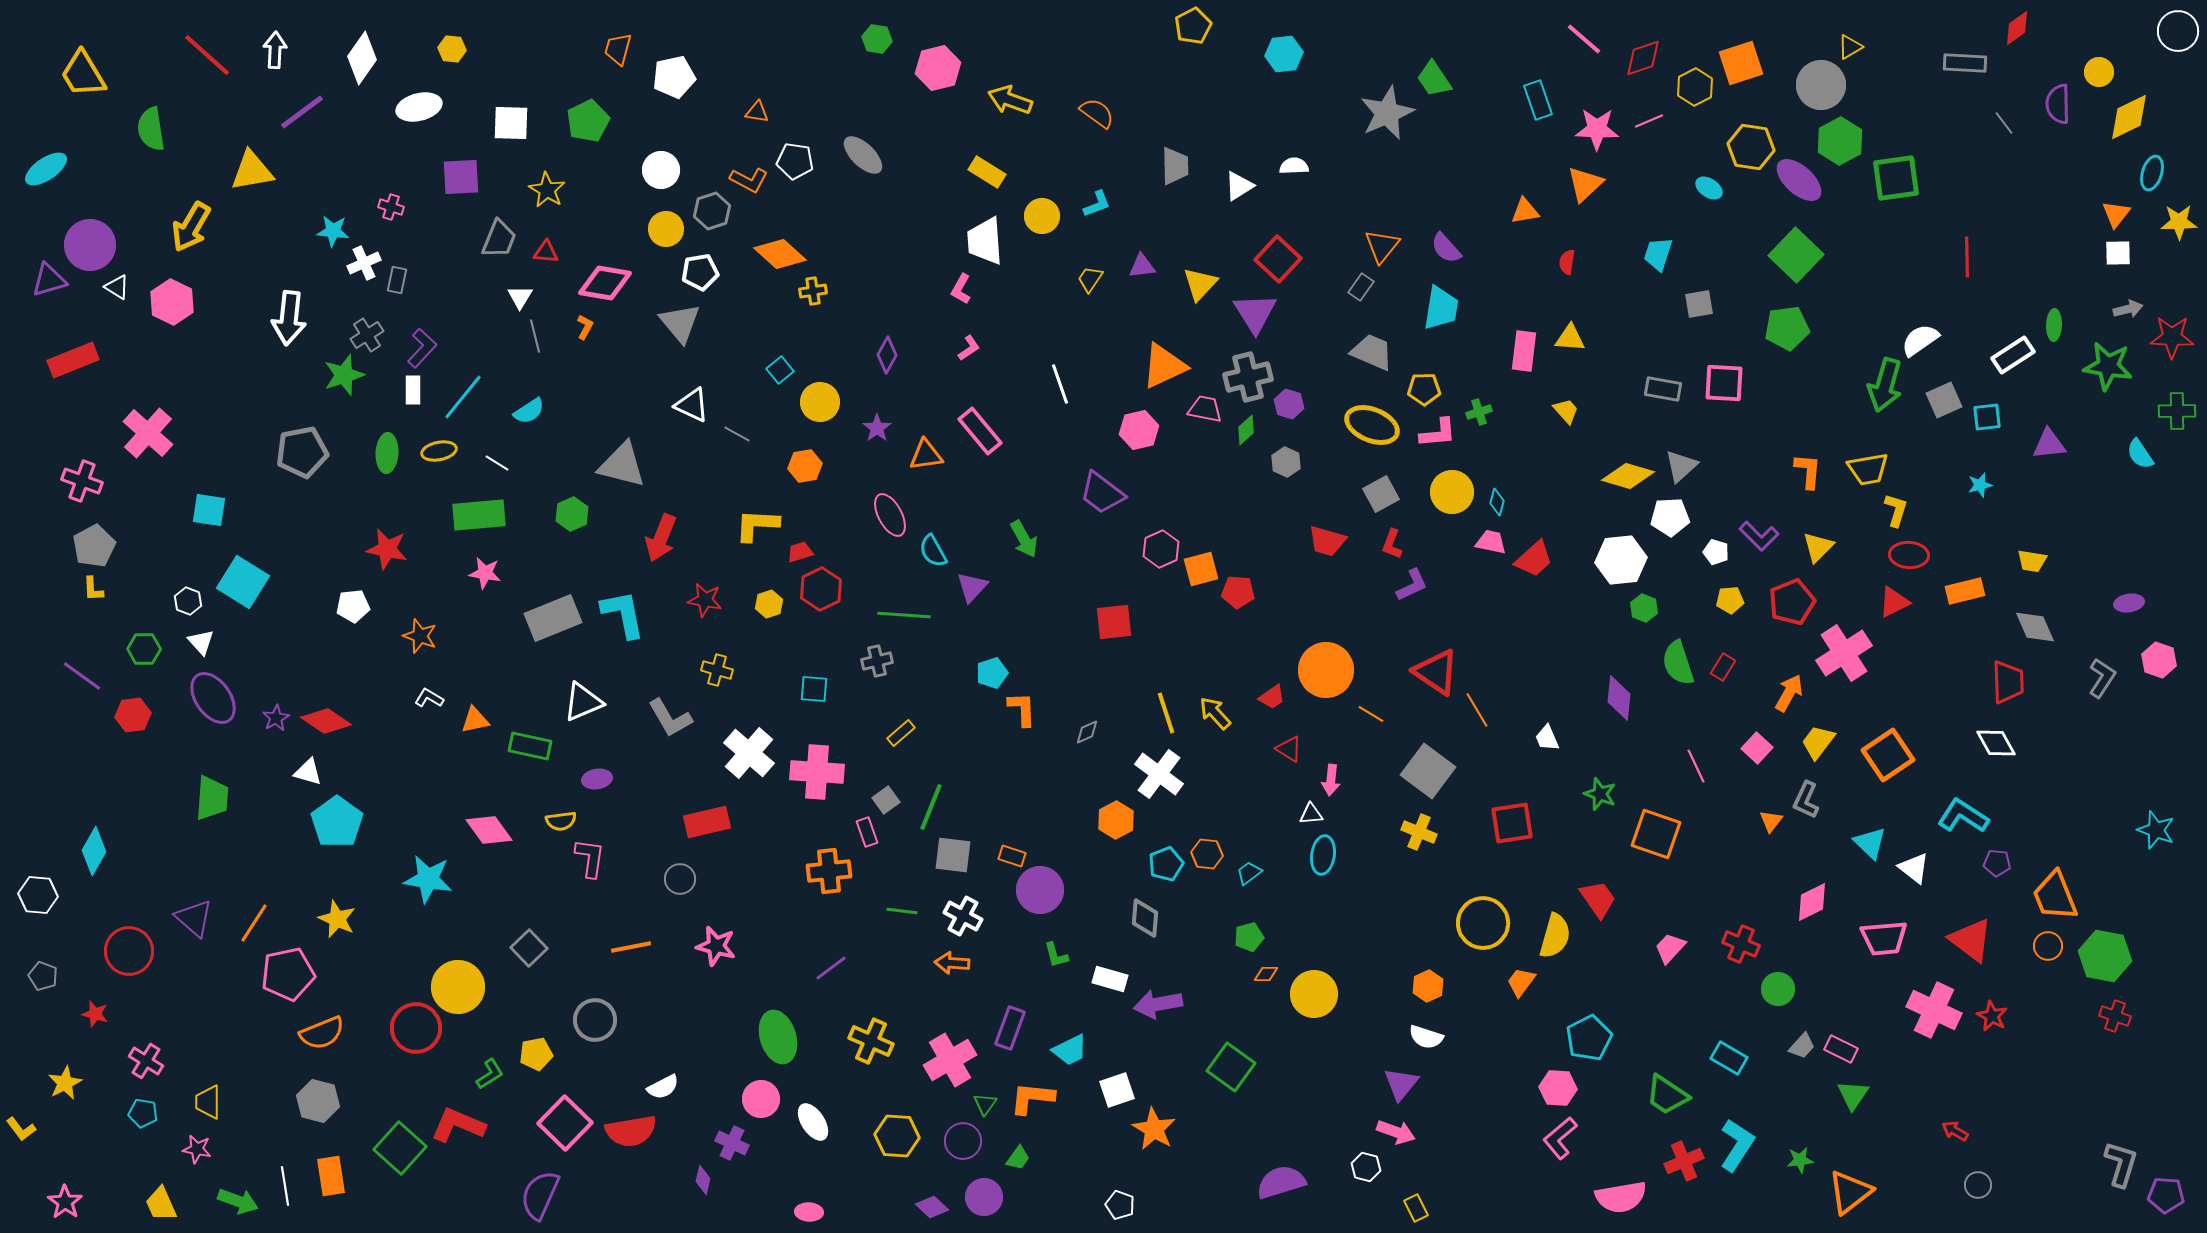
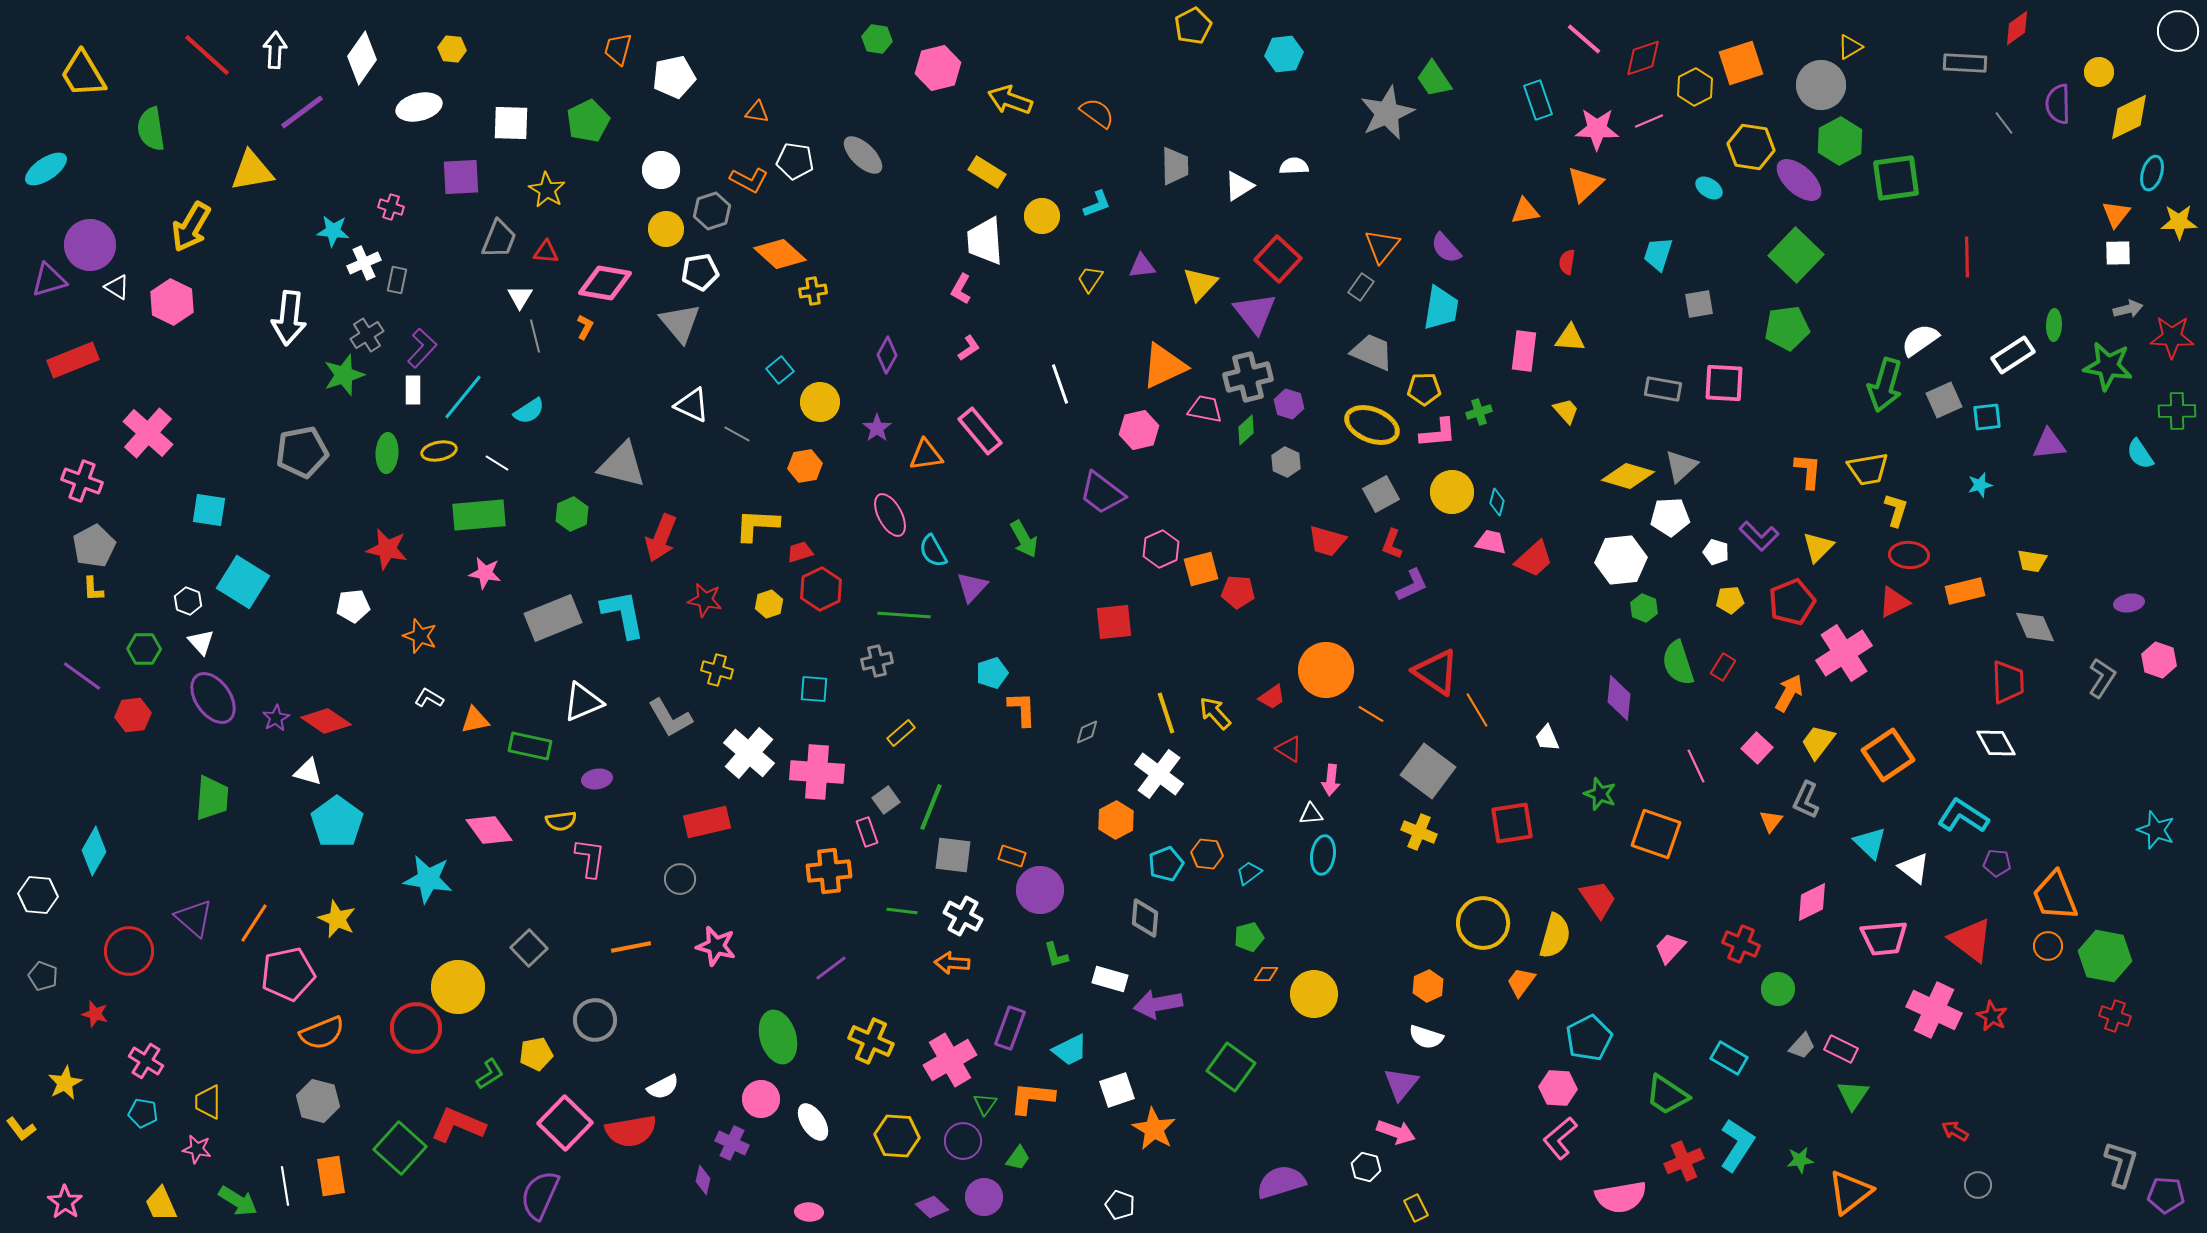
purple triangle at (1255, 313): rotated 6 degrees counterclockwise
green arrow at (238, 1201): rotated 12 degrees clockwise
